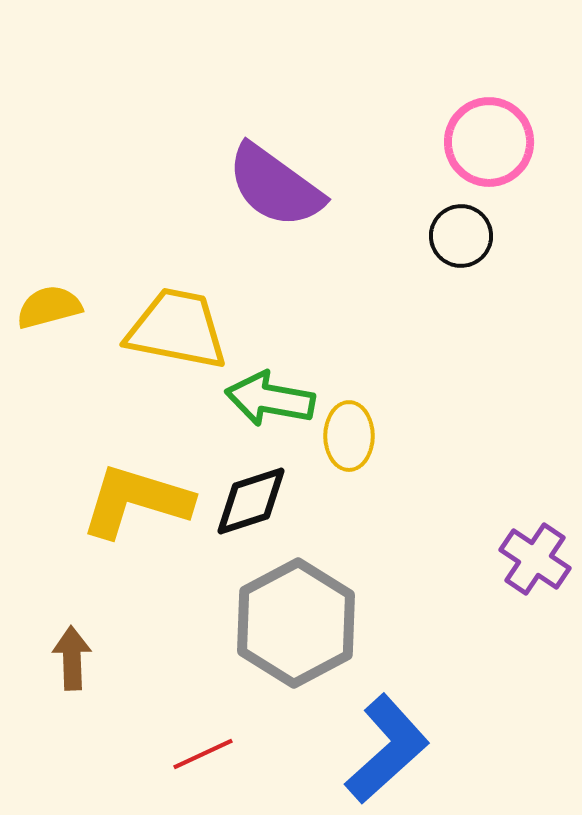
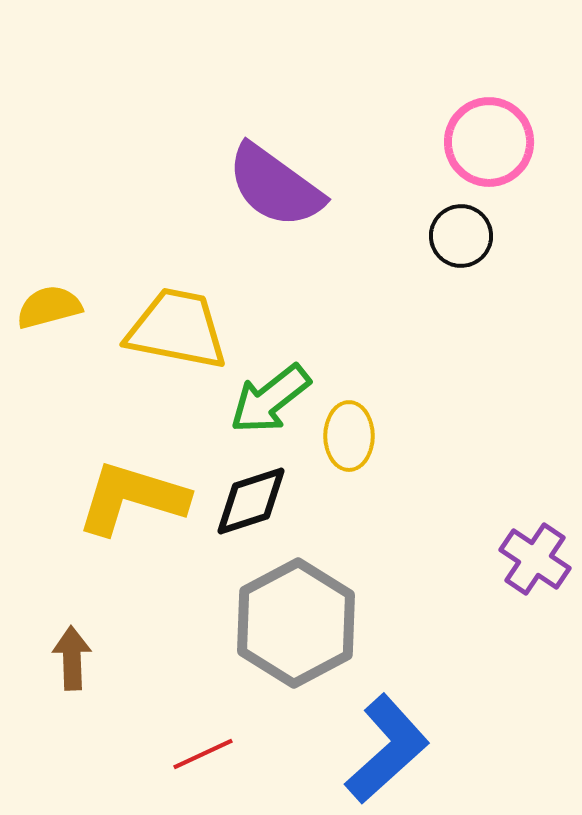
green arrow: rotated 48 degrees counterclockwise
yellow L-shape: moved 4 px left, 3 px up
